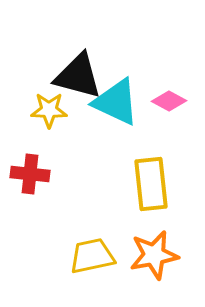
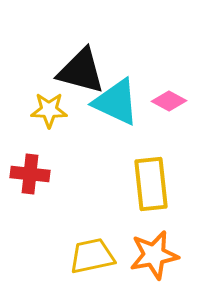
black triangle: moved 3 px right, 5 px up
